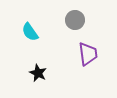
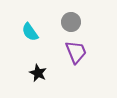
gray circle: moved 4 px left, 2 px down
purple trapezoid: moved 12 px left, 2 px up; rotated 15 degrees counterclockwise
